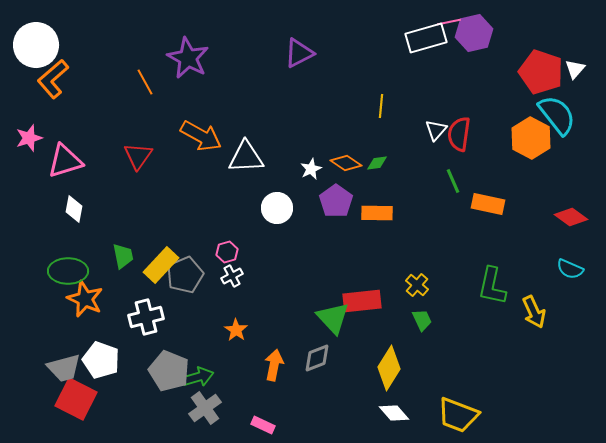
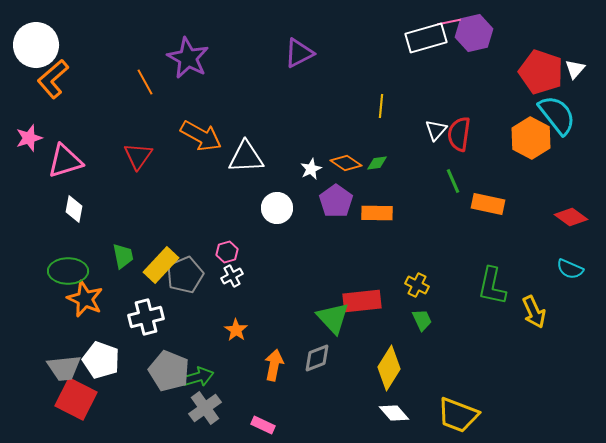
yellow cross at (417, 285): rotated 15 degrees counterclockwise
gray trapezoid at (64, 368): rotated 9 degrees clockwise
